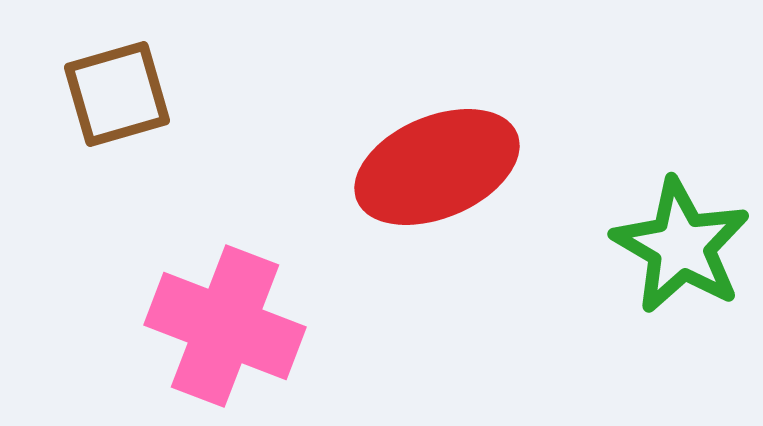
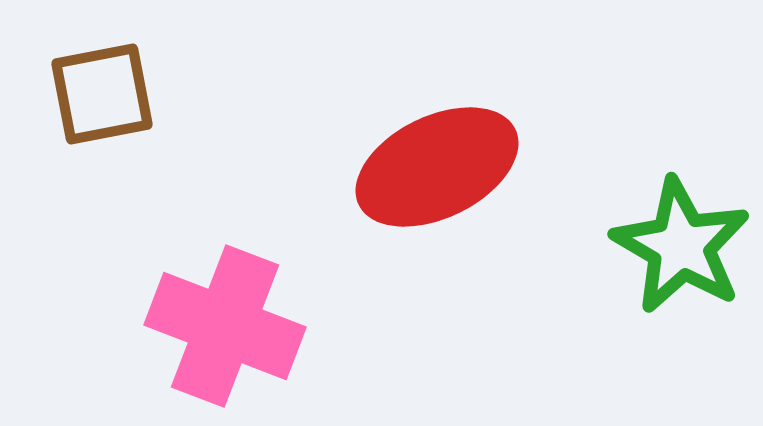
brown square: moved 15 px left; rotated 5 degrees clockwise
red ellipse: rotated 3 degrees counterclockwise
